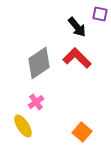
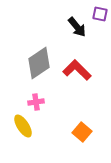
red L-shape: moved 12 px down
pink cross: rotated 28 degrees clockwise
